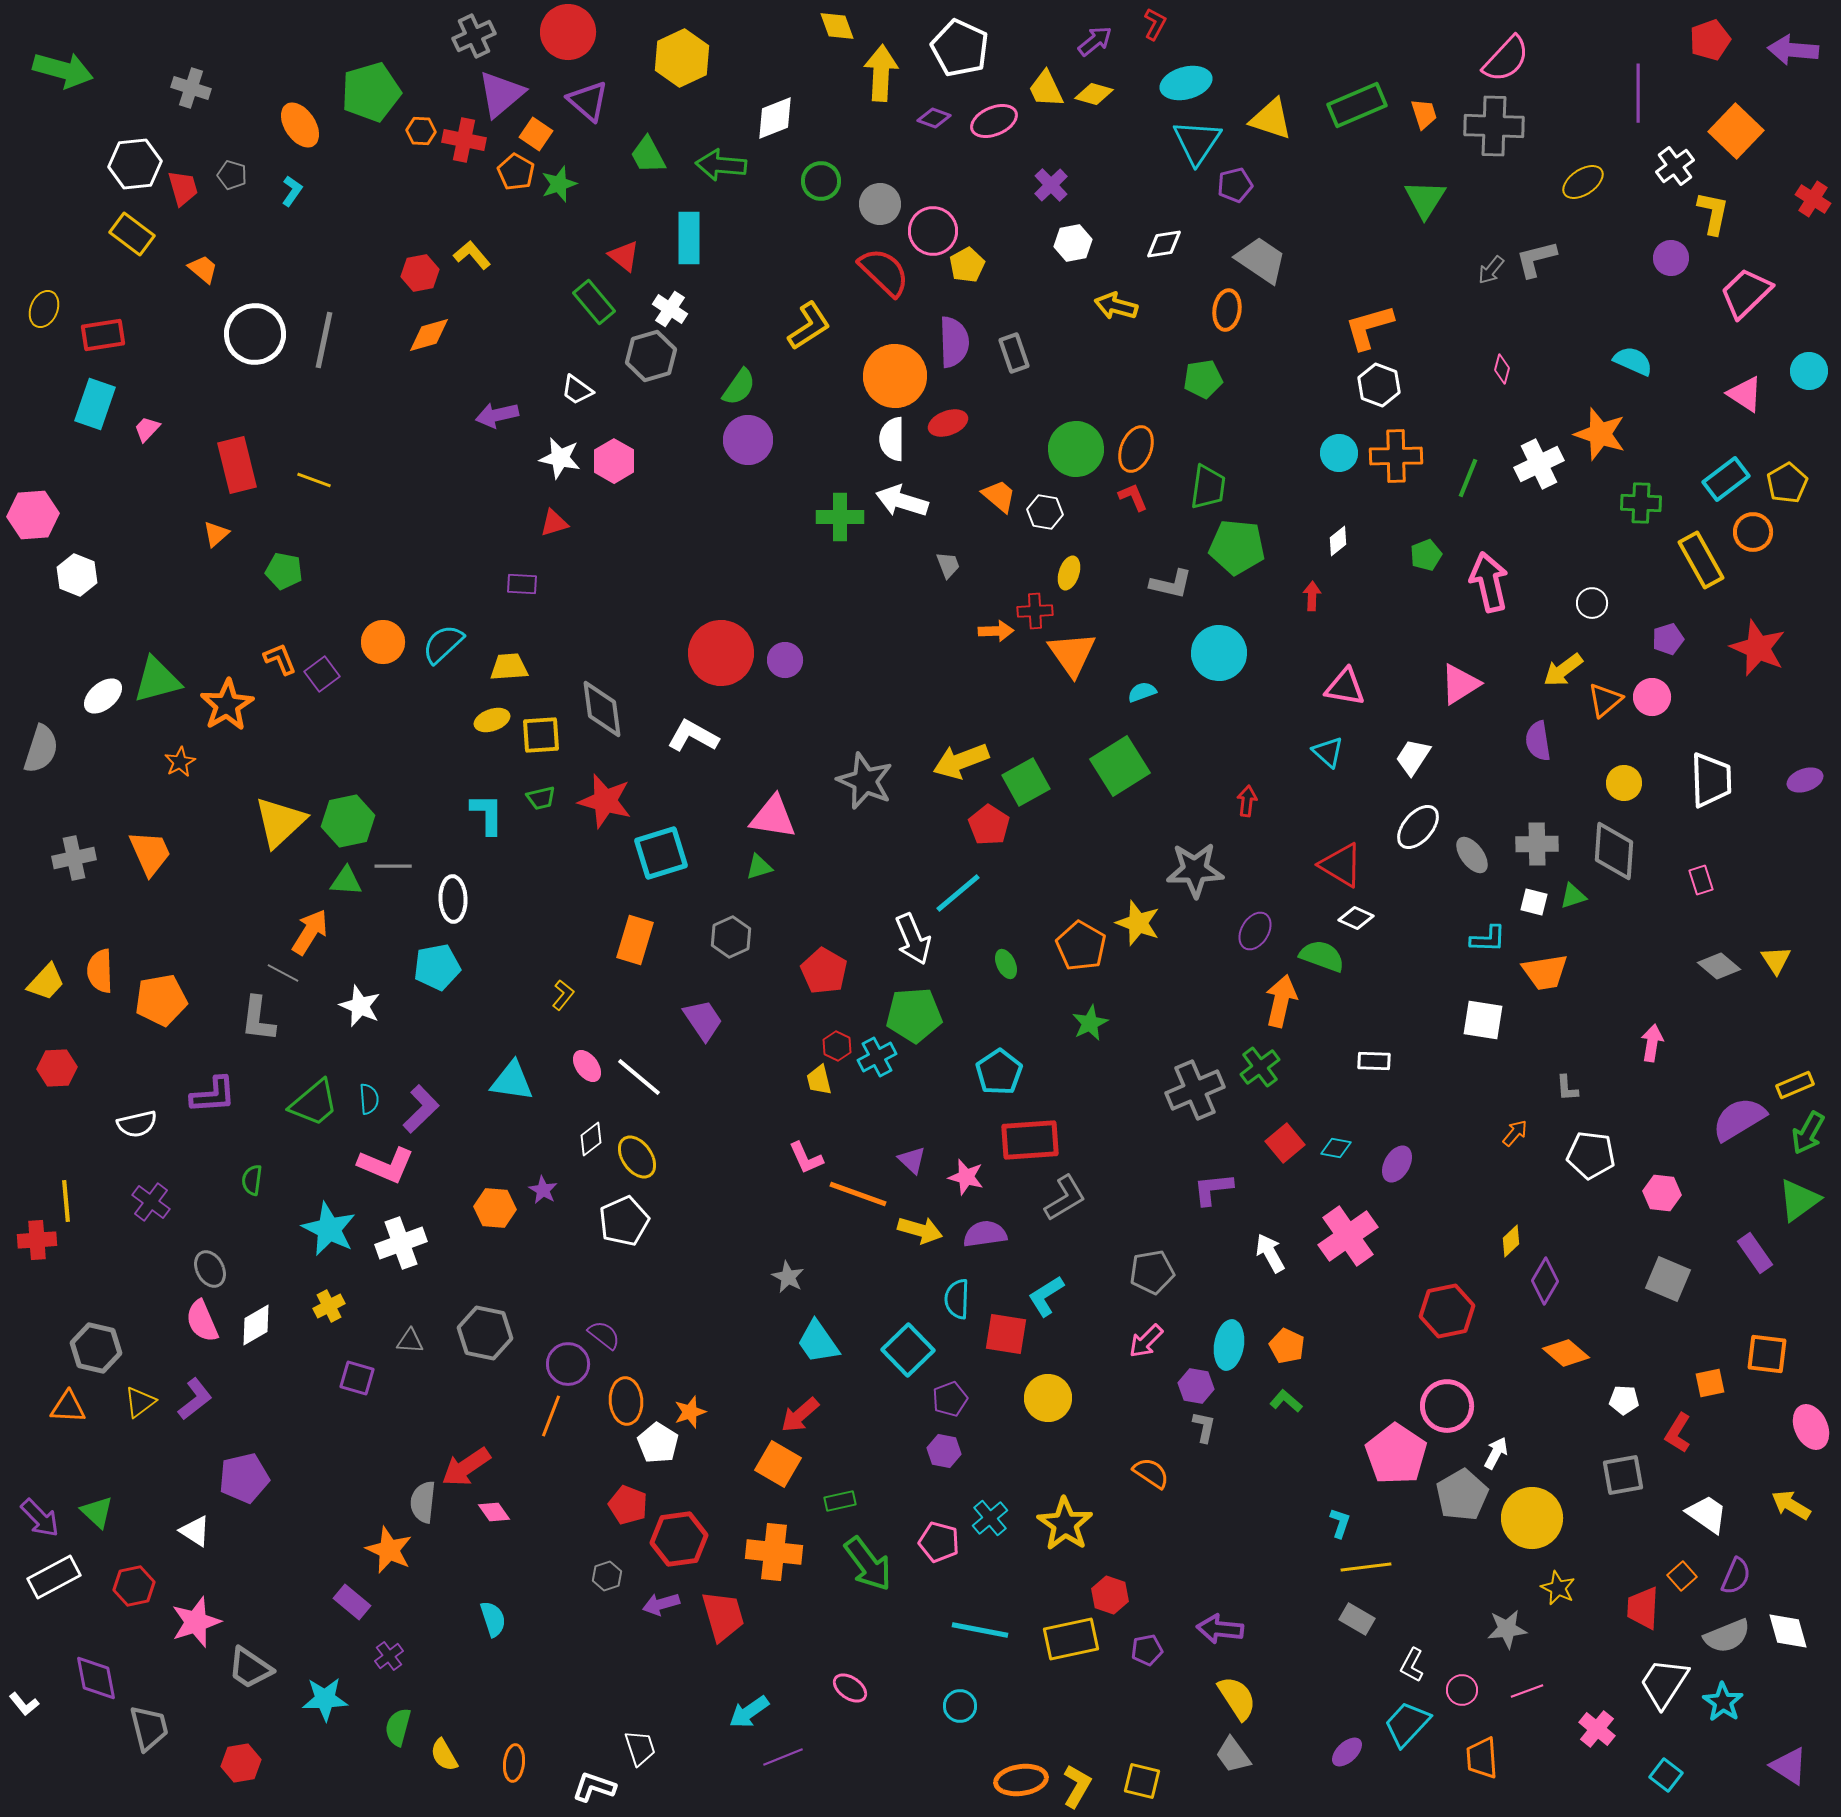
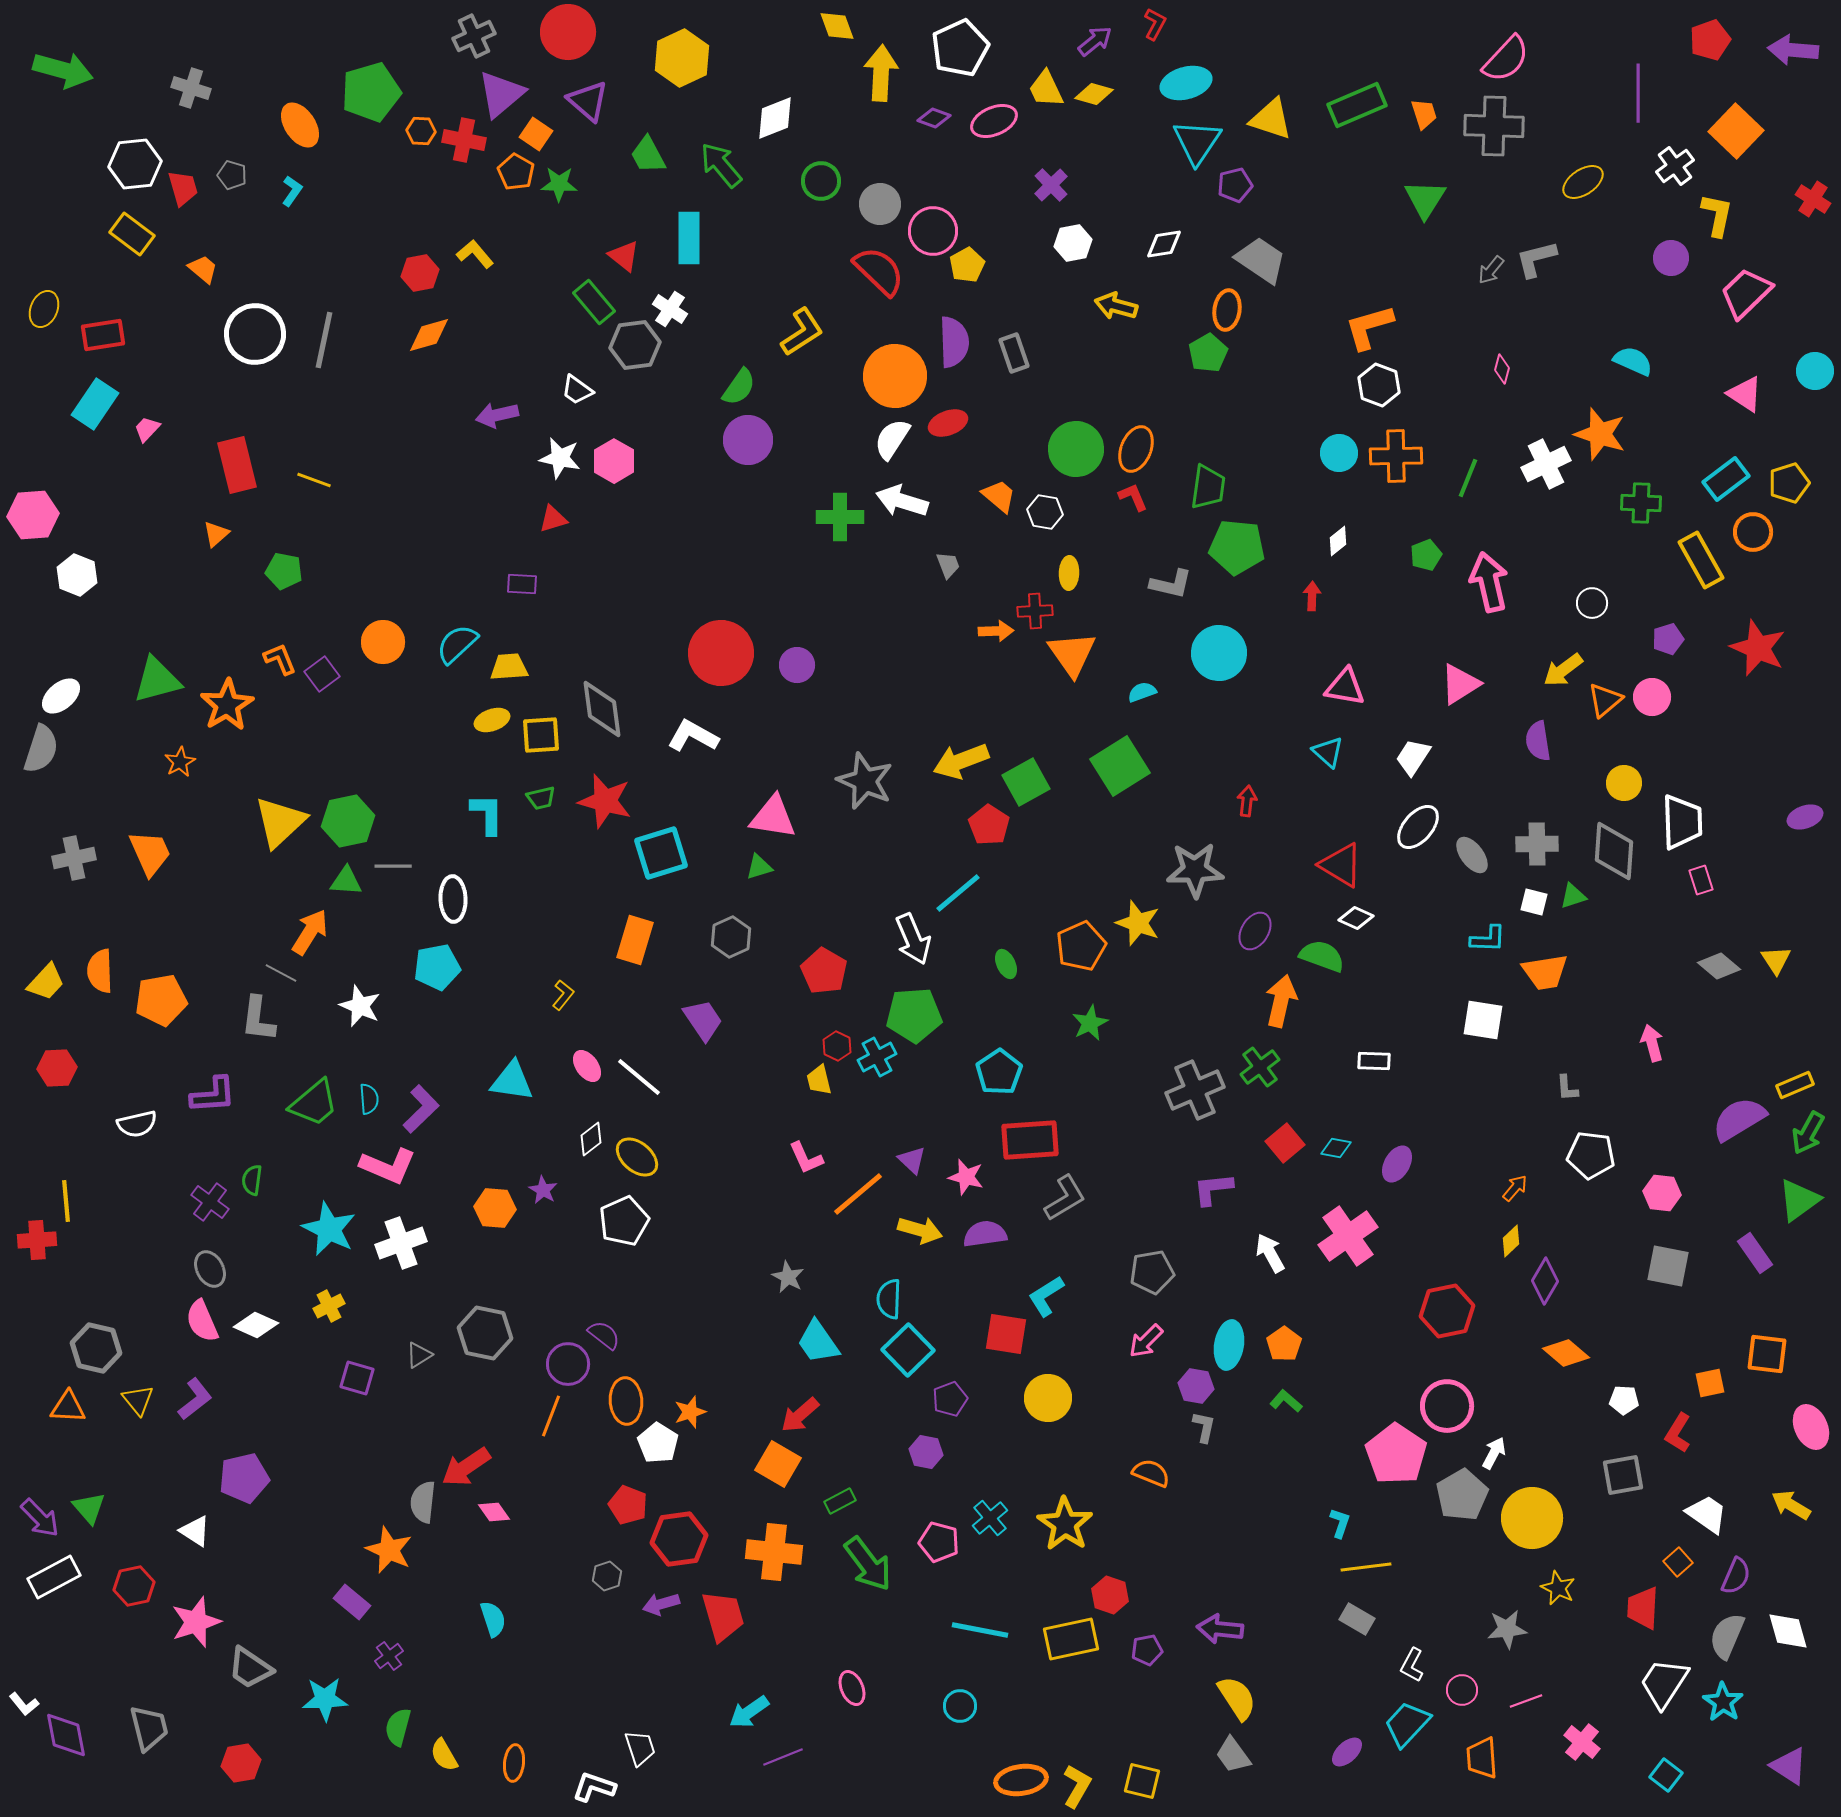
white pentagon at (960, 48): rotated 22 degrees clockwise
green arrow at (721, 165): rotated 45 degrees clockwise
green star at (559, 184): rotated 21 degrees clockwise
yellow L-shape at (1713, 213): moved 4 px right, 2 px down
yellow L-shape at (472, 255): moved 3 px right, 1 px up
red semicircle at (884, 272): moved 5 px left, 1 px up
yellow L-shape at (809, 326): moved 7 px left, 6 px down
gray hexagon at (651, 356): moved 16 px left, 11 px up; rotated 9 degrees clockwise
cyan circle at (1809, 371): moved 6 px right
green pentagon at (1203, 379): moved 5 px right, 26 px up; rotated 21 degrees counterclockwise
cyan rectangle at (95, 404): rotated 15 degrees clockwise
white semicircle at (892, 439): rotated 33 degrees clockwise
white cross at (1539, 464): moved 7 px right
yellow pentagon at (1787, 483): moved 2 px right; rotated 12 degrees clockwise
red triangle at (554, 523): moved 1 px left, 4 px up
yellow ellipse at (1069, 573): rotated 16 degrees counterclockwise
cyan semicircle at (443, 644): moved 14 px right
purple circle at (785, 660): moved 12 px right, 5 px down
white ellipse at (103, 696): moved 42 px left
white trapezoid at (1711, 780): moved 29 px left, 42 px down
purple ellipse at (1805, 780): moved 37 px down
orange pentagon at (1081, 946): rotated 18 degrees clockwise
gray line at (283, 973): moved 2 px left
pink arrow at (1652, 1043): rotated 24 degrees counterclockwise
orange arrow at (1515, 1133): moved 55 px down
yellow ellipse at (637, 1157): rotated 15 degrees counterclockwise
pink L-shape at (386, 1165): moved 2 px right, 1 px down
orange line at (858, 1194): rotated 60 degrees counterclockwise
purple cross at (151, 1202): moved 59 px right
gray square at (1668, 1279): moved 13 px up; rotated 12 degrees counterclockwise
cyan semicircle at (957, 1299): moved 68 px left
white diamond at (256, 1325): rotated 54 degrees clockwise
gray triangle at (410, 1341): moved 9 px right, 14 px down; rotated 36 degrees counterclockwise
orange pentagon at (1287, 1346): moved 3 px left, 2 px up; rotated 12 degrees clockwise
yellow triangle at (140, 1402): moved 2 px left, 2 px up; rotated 32 degrees counterclockwise
purple hexagon at (944, 1451): moved 18 px left, 1 px down
white arrow at (1496, 1453): moved 2 px left
orange semicircle at (1151, 1473): rotated 12 degrees counterclockwise
green rectangle at (840, 1501): rotated 16 degrees counterclockwise
green triangle at (97, 1512): moved 8 px left, 4 px up; rotated 6 degrees clockwise
orange square at (1682, 1576): moved 4 px left, 14 px up
gray semicircle at (1727, 1636): rotated 135 degrees clockwise
purple diamond at (96, 1678): moved 30 px left, 57 px down
pink ellipse at (850, 1688): moved 2 px right; rotated 32 degrees clockwise
pink line at (1527, 1691): moved 1 px left, 10 px down
pink cross at (1597, 1729): moved 15 px left, 13 px down
